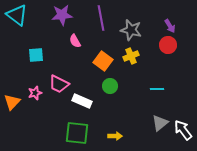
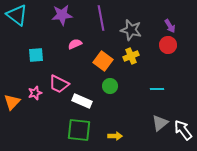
pink semicircle: moved 3 px down; rotated 96 degrees clockwise
green square: moved 2 px right, 3 px up
